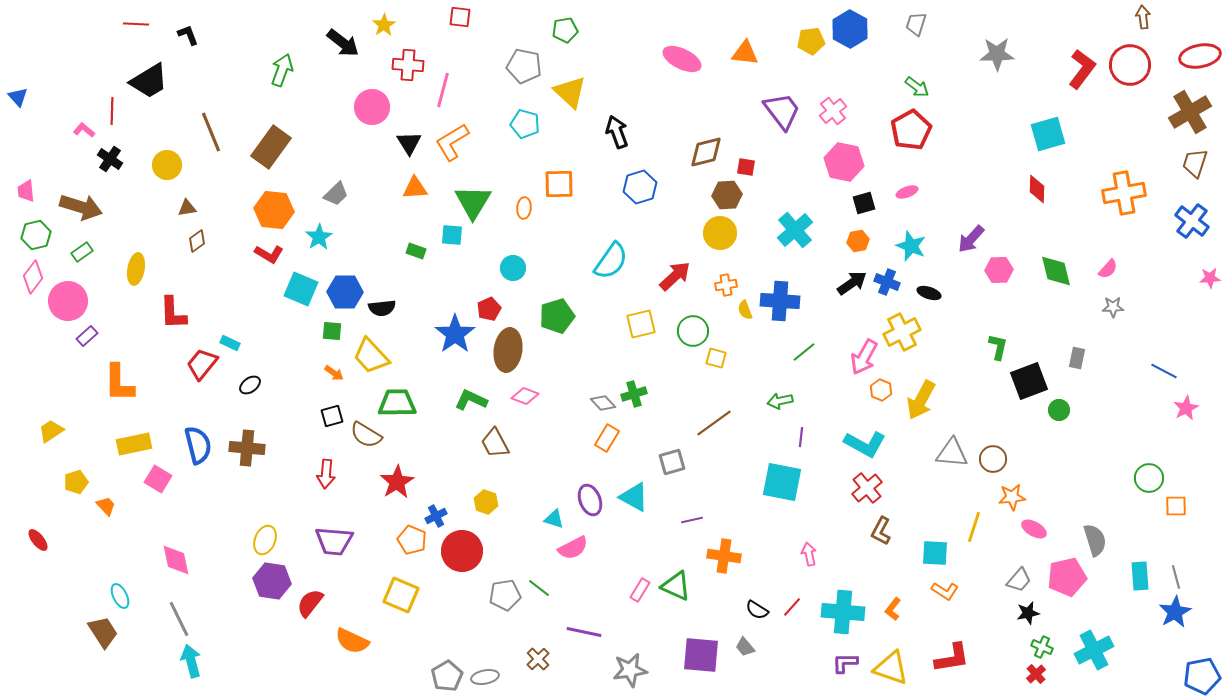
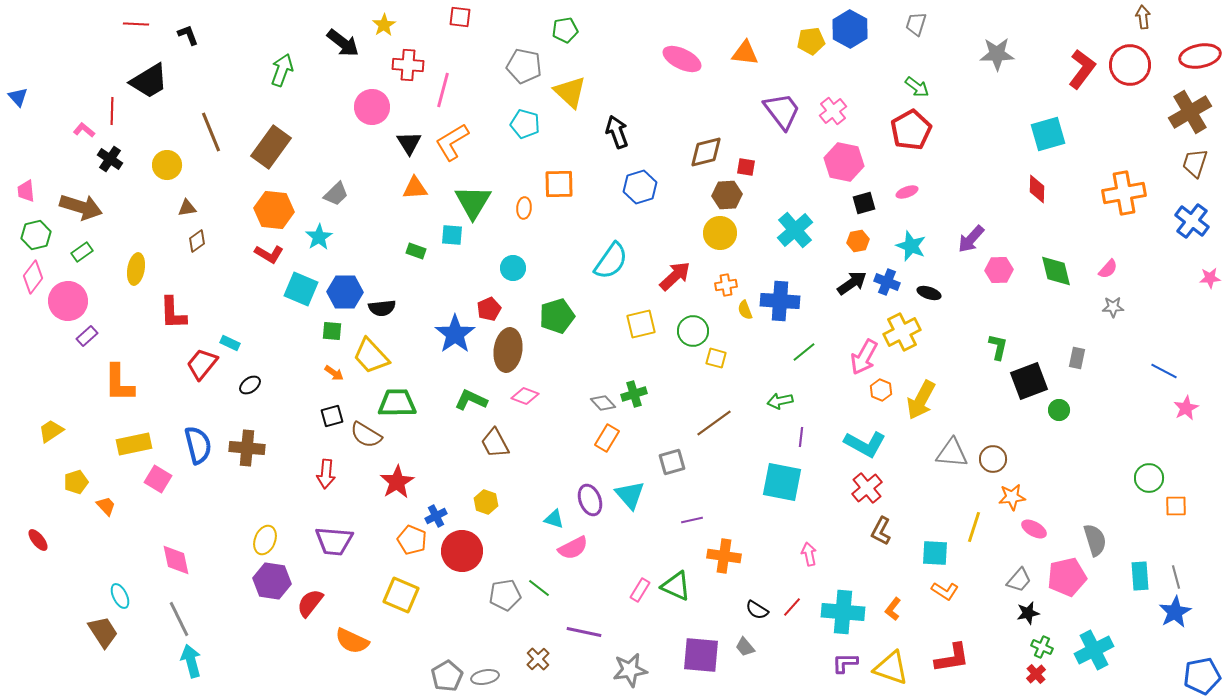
cyan triangle at (634, 497): moved 4 px left, 2 px up; rotated 20 degrees clockwise
